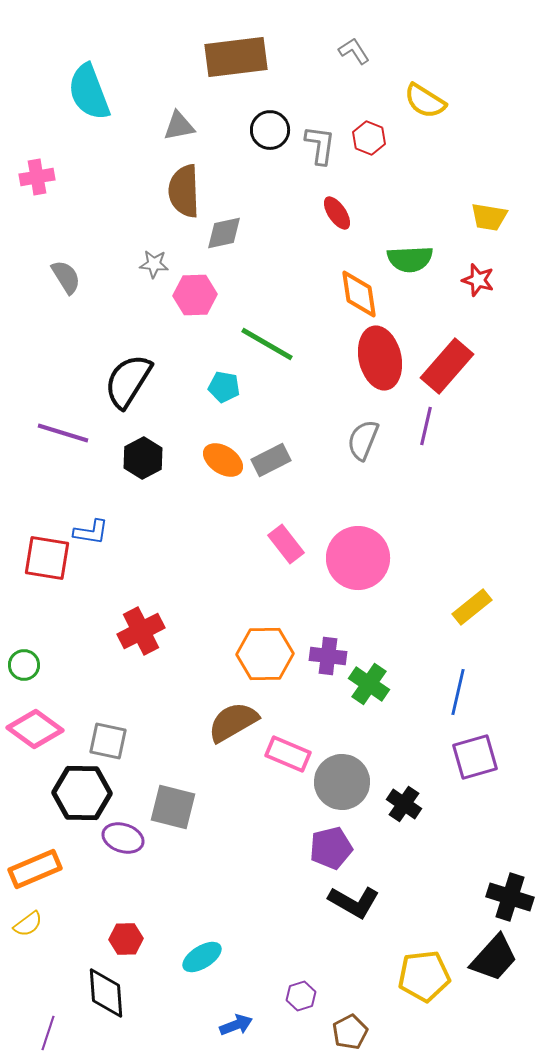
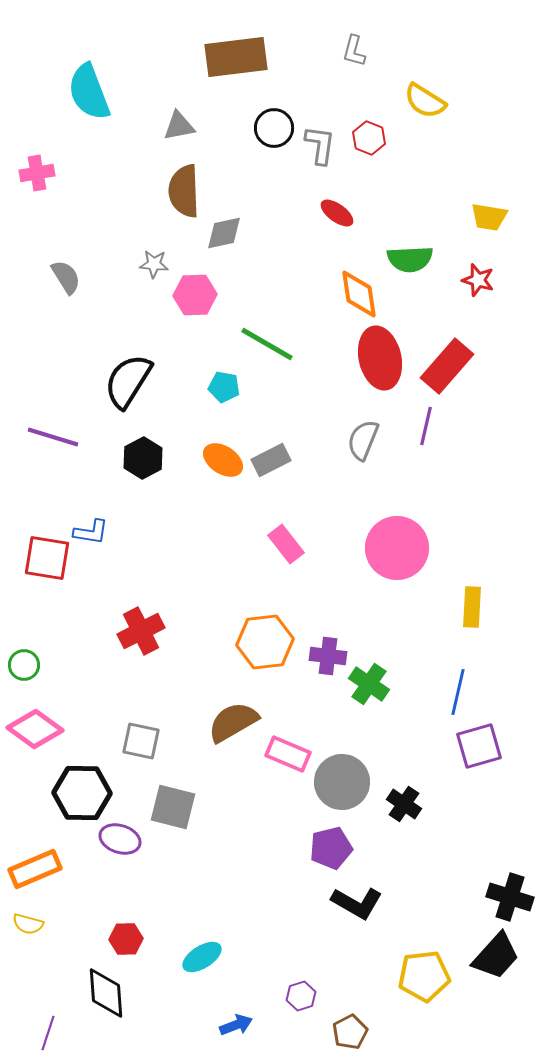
gray L-shape at (354, 51): rotated 132 degrees counterclockwise
black circle at (270, 130): moved 4 px right, 2 px up
pink cross at (37, 177): moved 4 px up
red ellipse at (337, 213): rotated 20 degrees counterclockwise
purple line at (63, 433): moved 10 px left, 4 px down
pink circle at (358, 558): moved 39 px right, 10 px up
yellow rectangle at (472, 607): rotated 48 degrees counterclockwise
orange hexagon at (265, 654): moved 12 px up; rotated 6 degrees counterclockwise
gray square at (108, 741): moved 33 px right
purple square at (475, 757): moved 4 px right, 11 px up
purple ellipse at (123, 838): moved 3 px left, 1 px down
black L-shape at (354, 902): moved 3 px right, 1 px down
yellow semicircle at (28, 924): rotated 52 degrees clockwise
black trapezoid at (494, 958): moved 2 px right, 2 px up
